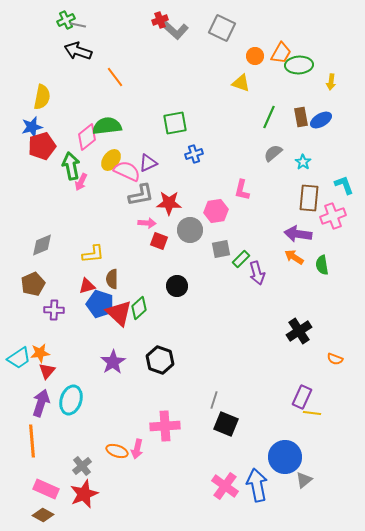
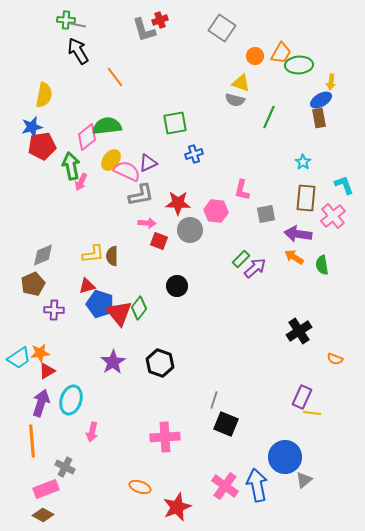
green cross at (66, 20): rotated 30 degrees clockwise
gray square at (222, 28): rotated 8 degrees clockwise
gray L-shape at (175, 30): moved 31 px left; rotated 32 degrees clockwise
black arrow at (78, 51): rotated 40 degrees clockwise
yellow semicircle at (42, 97): moved 2 px right, 2 px up
brown rectangle at (301, 117): moved 18 px right, 1 px down
blue ellipse at (321, 120): moved 20 px up
red pentagon at (42, 146): rotated 8 degrees clockwise
gray semicircle at (273, 153): moved 38 px left, 53 px up; rotated 126 degrees counterclockwise
brown rectangle at (309, 198): moved 3 px left
red star at (169, 203): moved 9 px right
pink hexagon at (216, 211): rotated 15 degrees clockwise
pink cross at (333, 216): rotated 20 degrees counterclockwise
gray diamond at (42, 245): moved 1 px right, 10 px down
gray square at (221, 249): moved 45 px right, 35 px up
purple arrow at (257, 273): moved 2 px left, 5 px up; rotated 115 degrees counterclockwise
brown semicircle at (112, 279): moved 23 px up
green diamond at (139, 308): rotated 10 degrees counterclockwise
red triangle at (119, 313): rotated 8 degrees clockwise
black hexagon at (160, 360): moved 3 px down
red triangle at (47, 371): rotated 18 degrees clockwise
pink cross at (165, 426): moved 11 px down
pink arrow at (137, 449): moved 45 px left, 17 px up
orange ellipse at (117, 451): moved 23 px right, 36 px down
gray cross at (82, 466): moved 17 px left, 1 px down; rotated 24 degrees counterclockwise
pink rectangle at (46, 489): rotated 45 degrees counterclockwise
red star at (84, 494): moved 93 px right, 13 px down
